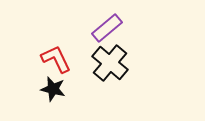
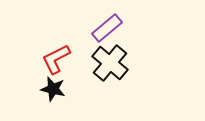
red L-shape: rotated 92 degrees counterclockwise
